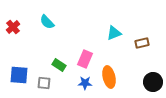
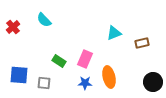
cyan semicircle: moved 3 px left, 2 px up
green rectangle: moved 4 px up
